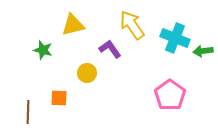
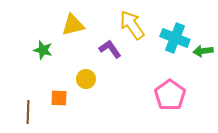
yellow circle: moved 1 px left, 6 px down
